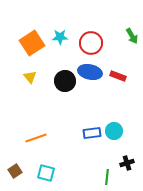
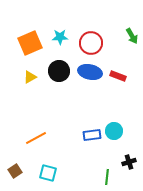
orange square: moved 2 px left; rotated 10 degrees clockwise
yellow triangle: rotated 40 degrees clockwise
black circle: moved 6 px left, 10 px up
blue rectangle: moved 2 px down
orange line: rotated 10 degrees counterclockwise
black cross: moved 2 px right, 1 px up
cyan square: moved 2 px right
